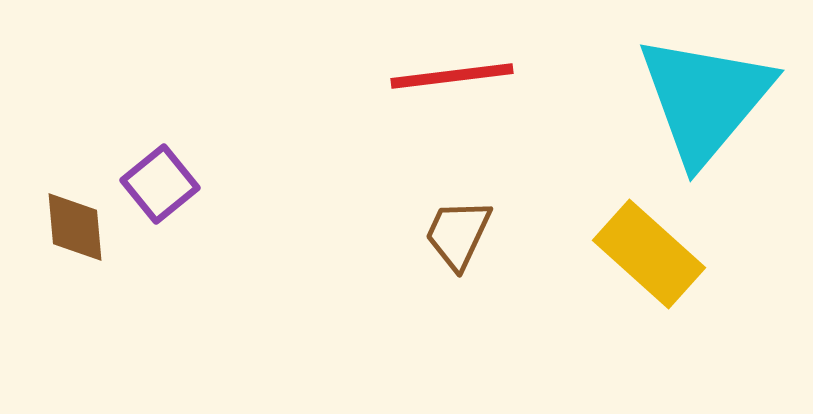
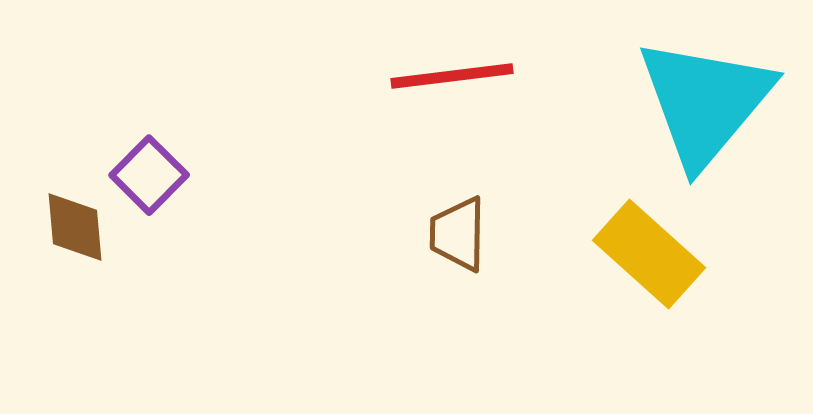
cyan triangle: moved 3 px down
purple square: moved 11 px left, 9 px up; rotated 6 degrees counterclockwise
brown trapezoid: rotated 24 degrees counterclockwise
